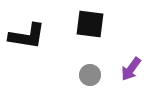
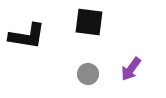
black square: moved 1 px left, 2 px up
gray circle: moved 2 px left, 1 px up
